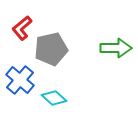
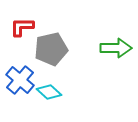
red L-shape: moved 1 px up; rotated 40 degrees clockwise
cyan diamond: moved 5 px left, 6 px up
